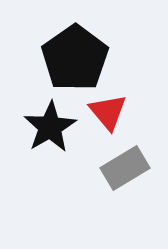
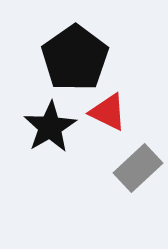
red triangle: rotated 24 degrees counterclockwise
gray rectangle: moved 13 px right; rotated 12 degrees counterclockwise
